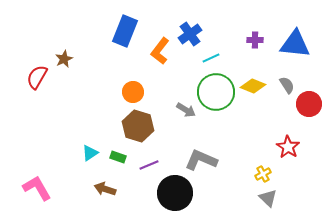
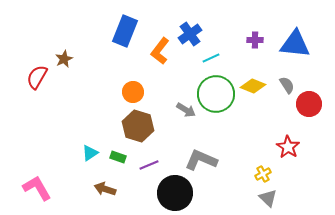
green circle: moved 2 px down
